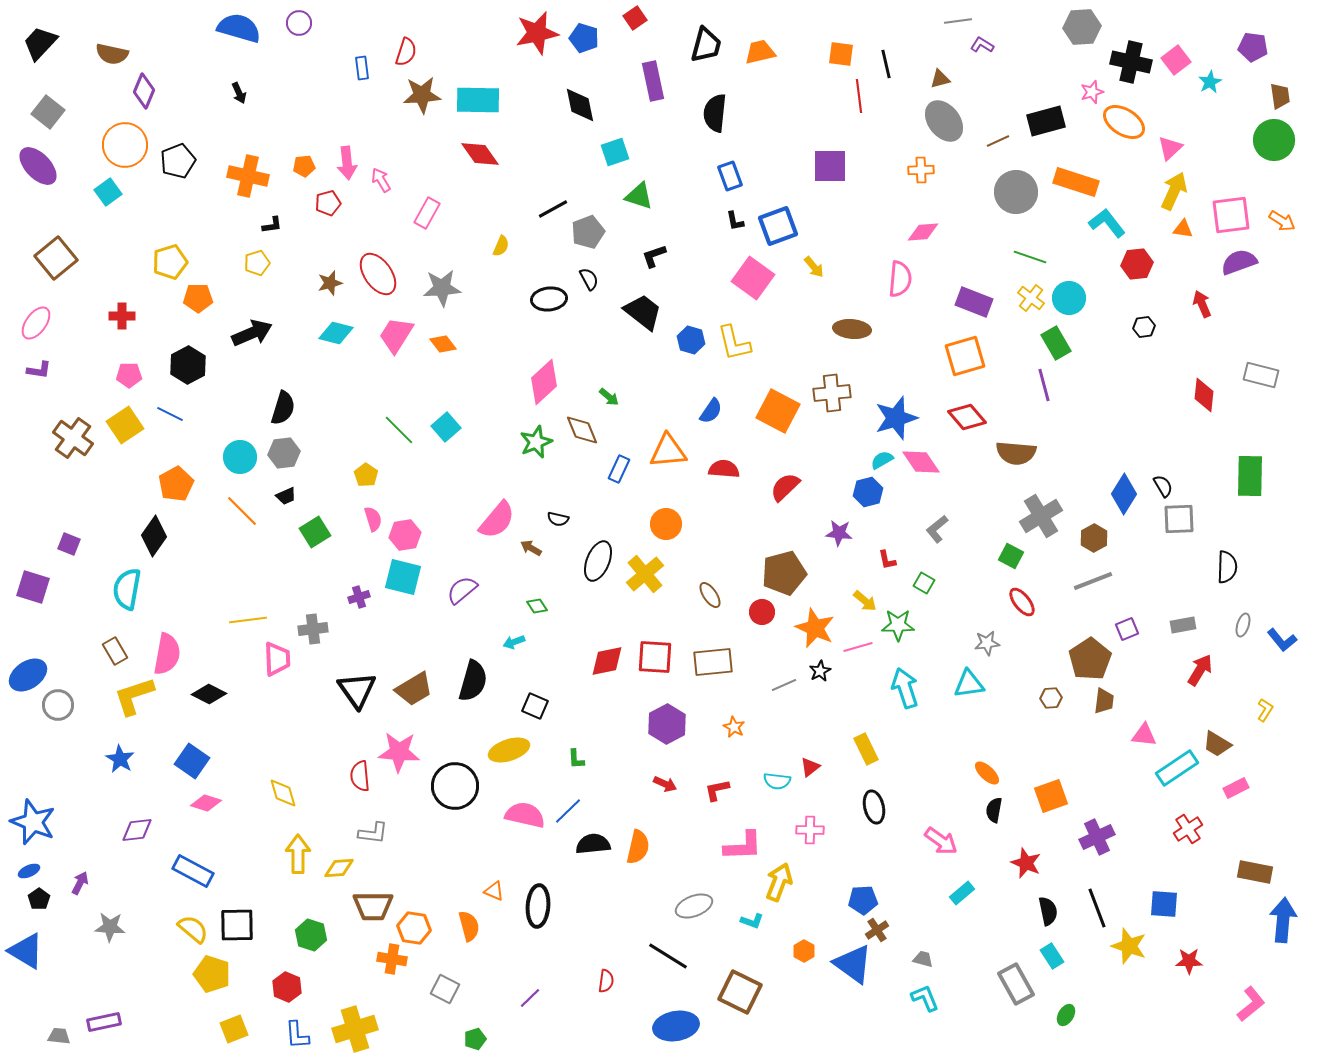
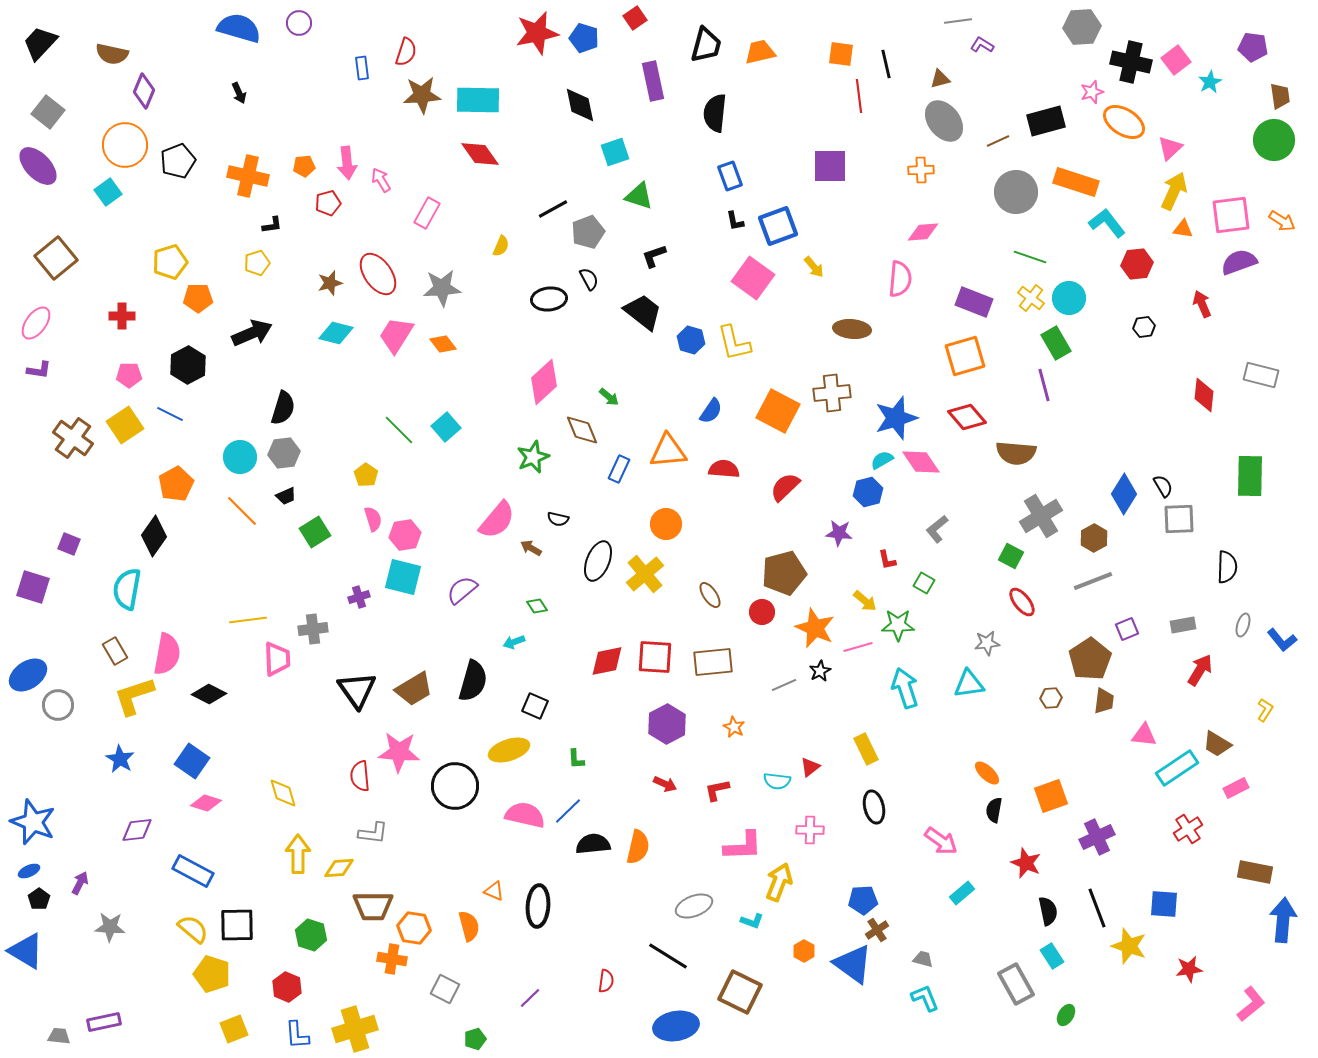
green star at (536, 442): moved 3 px left, 15 px down
red star at (1189, 961): moved 8 px down; rotated 8 degrees counterclockwise
